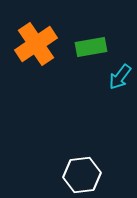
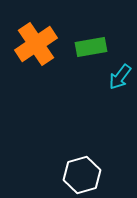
white hexagon: rotated 9 degrees counterclockwise
